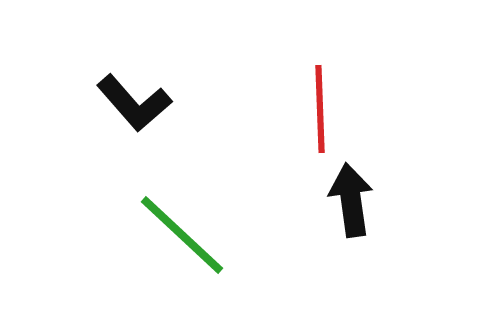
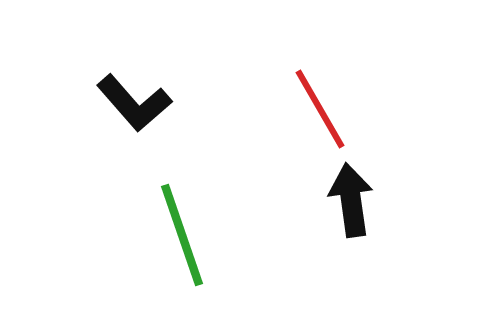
red line: rotated 28 degrees counterclockwise
green line: rotated 28 degrees clockwise
